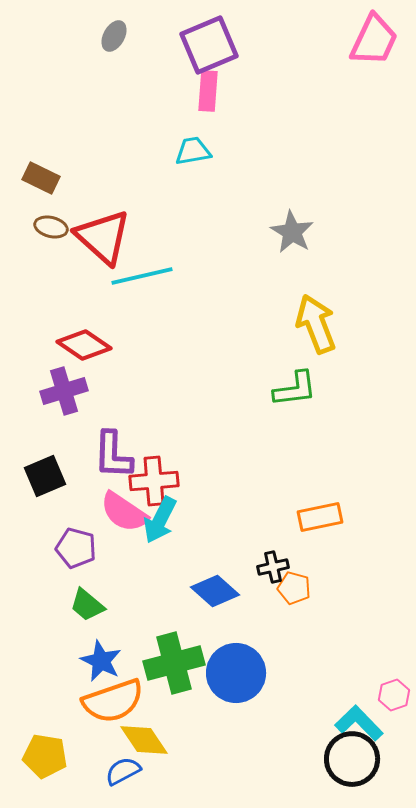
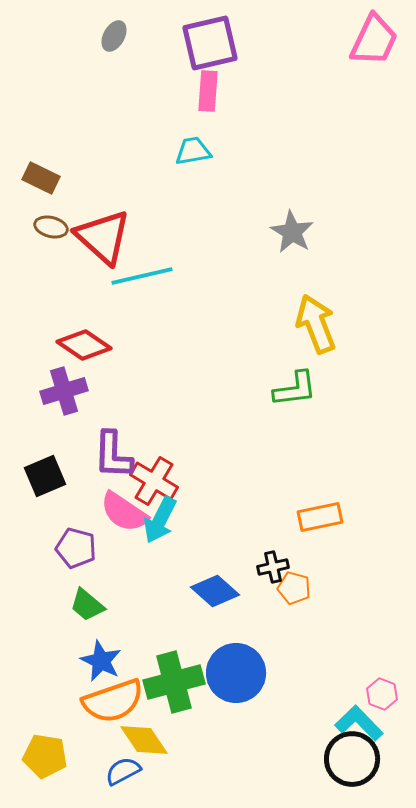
purple square: moved 1 px right, 2 px up; rotated 10 degrees clockwise
red cross: rotated 36 degrees clockwise
green cross: moved 19 px down
pink hexagon: moved 12 px left, 1 px up; rotated 20 degrees counterclockwise
